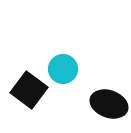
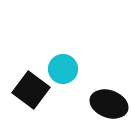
black square: moved 2 px right
